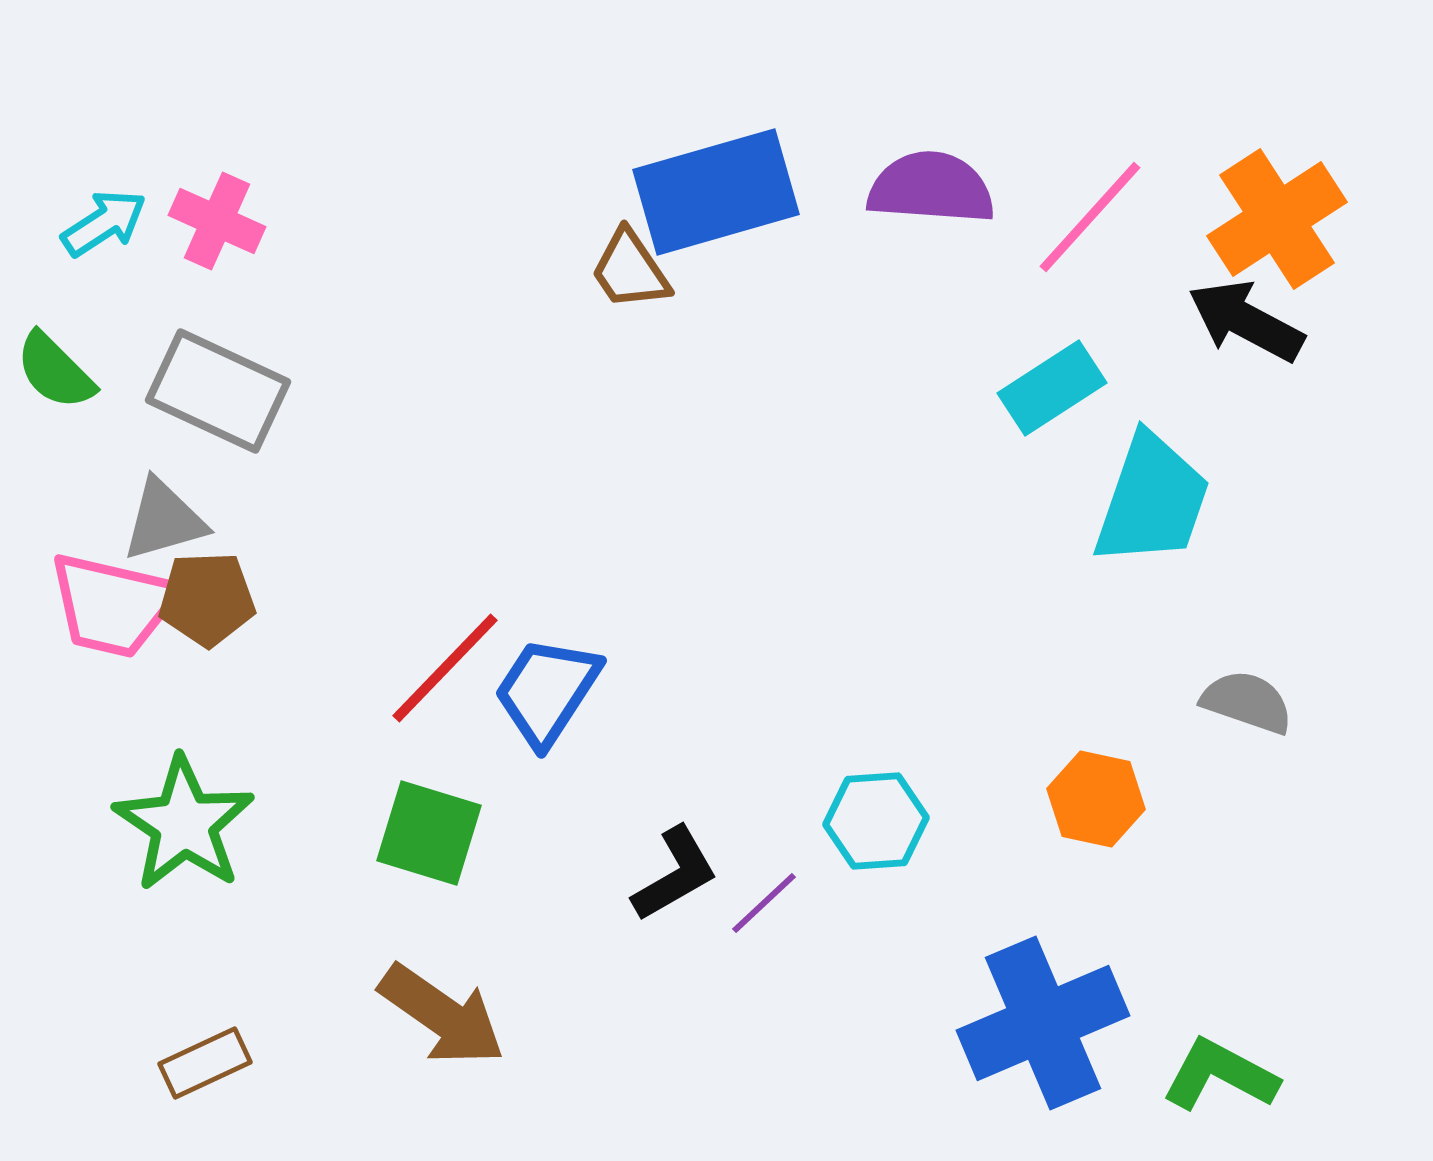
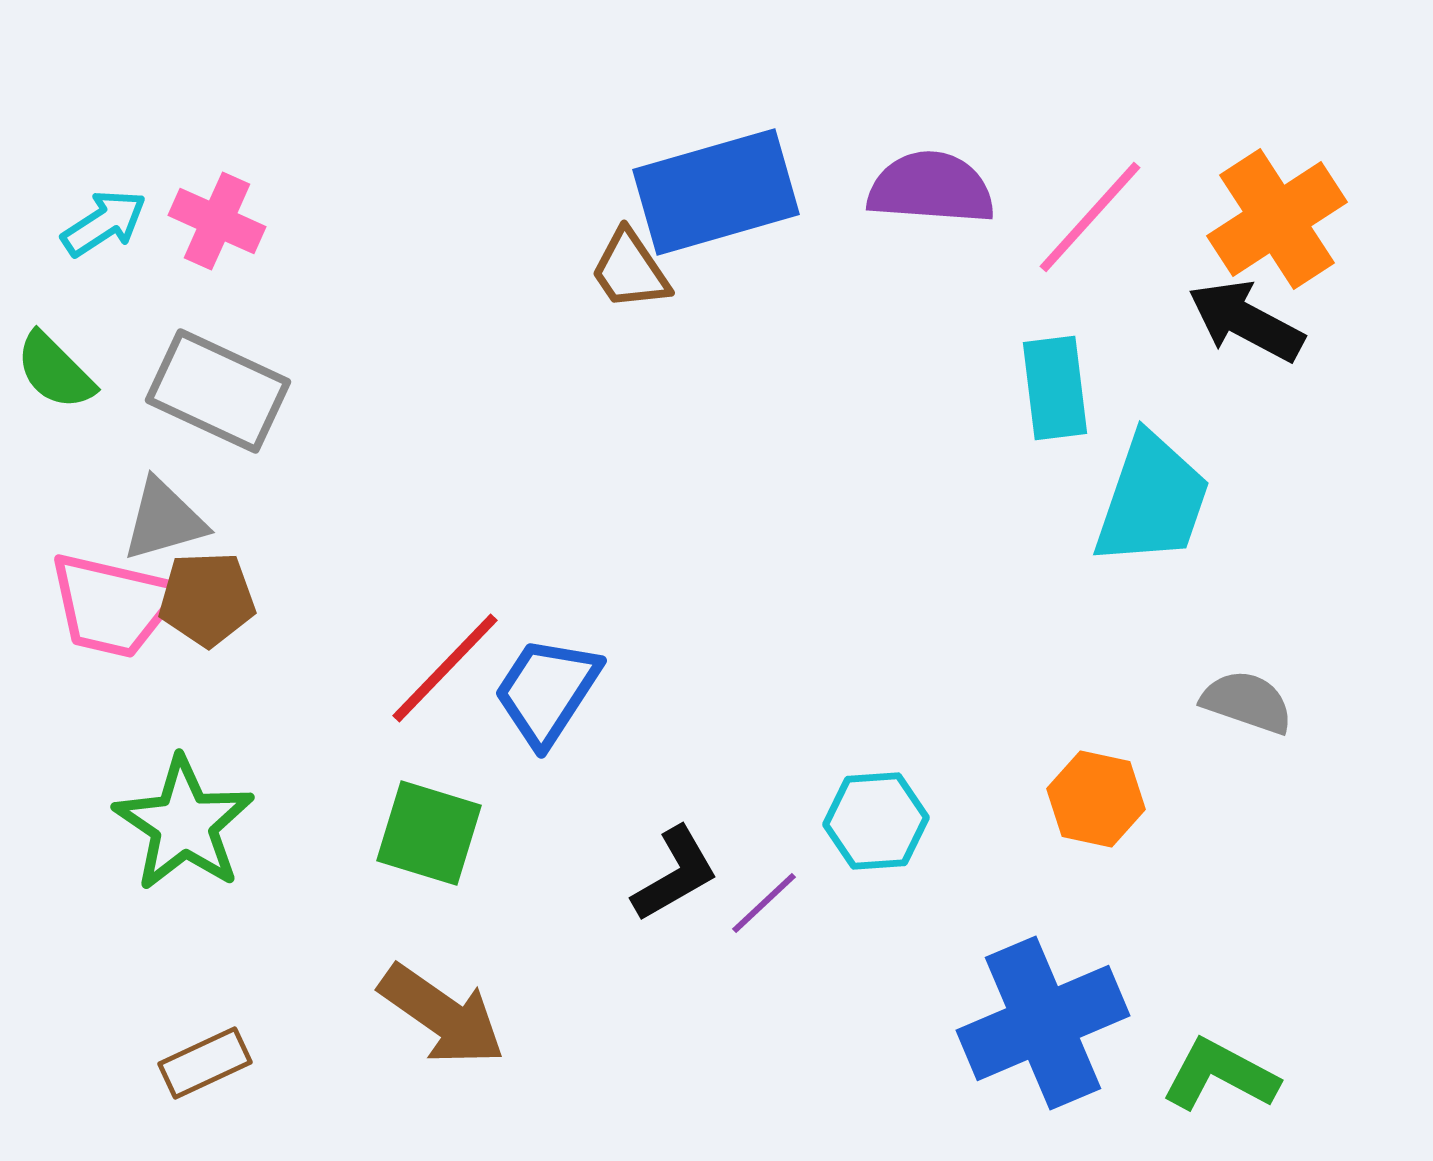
cyan rectangle: moved 3 px right; rotated 64 degrees counterclockwise
